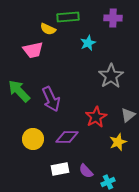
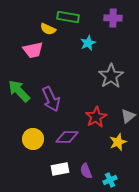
green rectangle: rotated 15 degrees clockwise
gray triangle: moved 1 px down
purple semicircle: rotated 21 degrees clockwise
cyan cross: moved 2 px right, 2 px up
